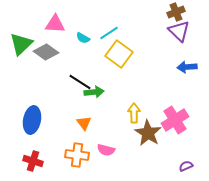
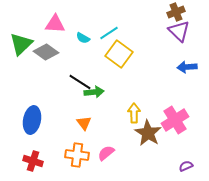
pink semicircle: moved 3 px down; rotated 126 degrees clockwise
